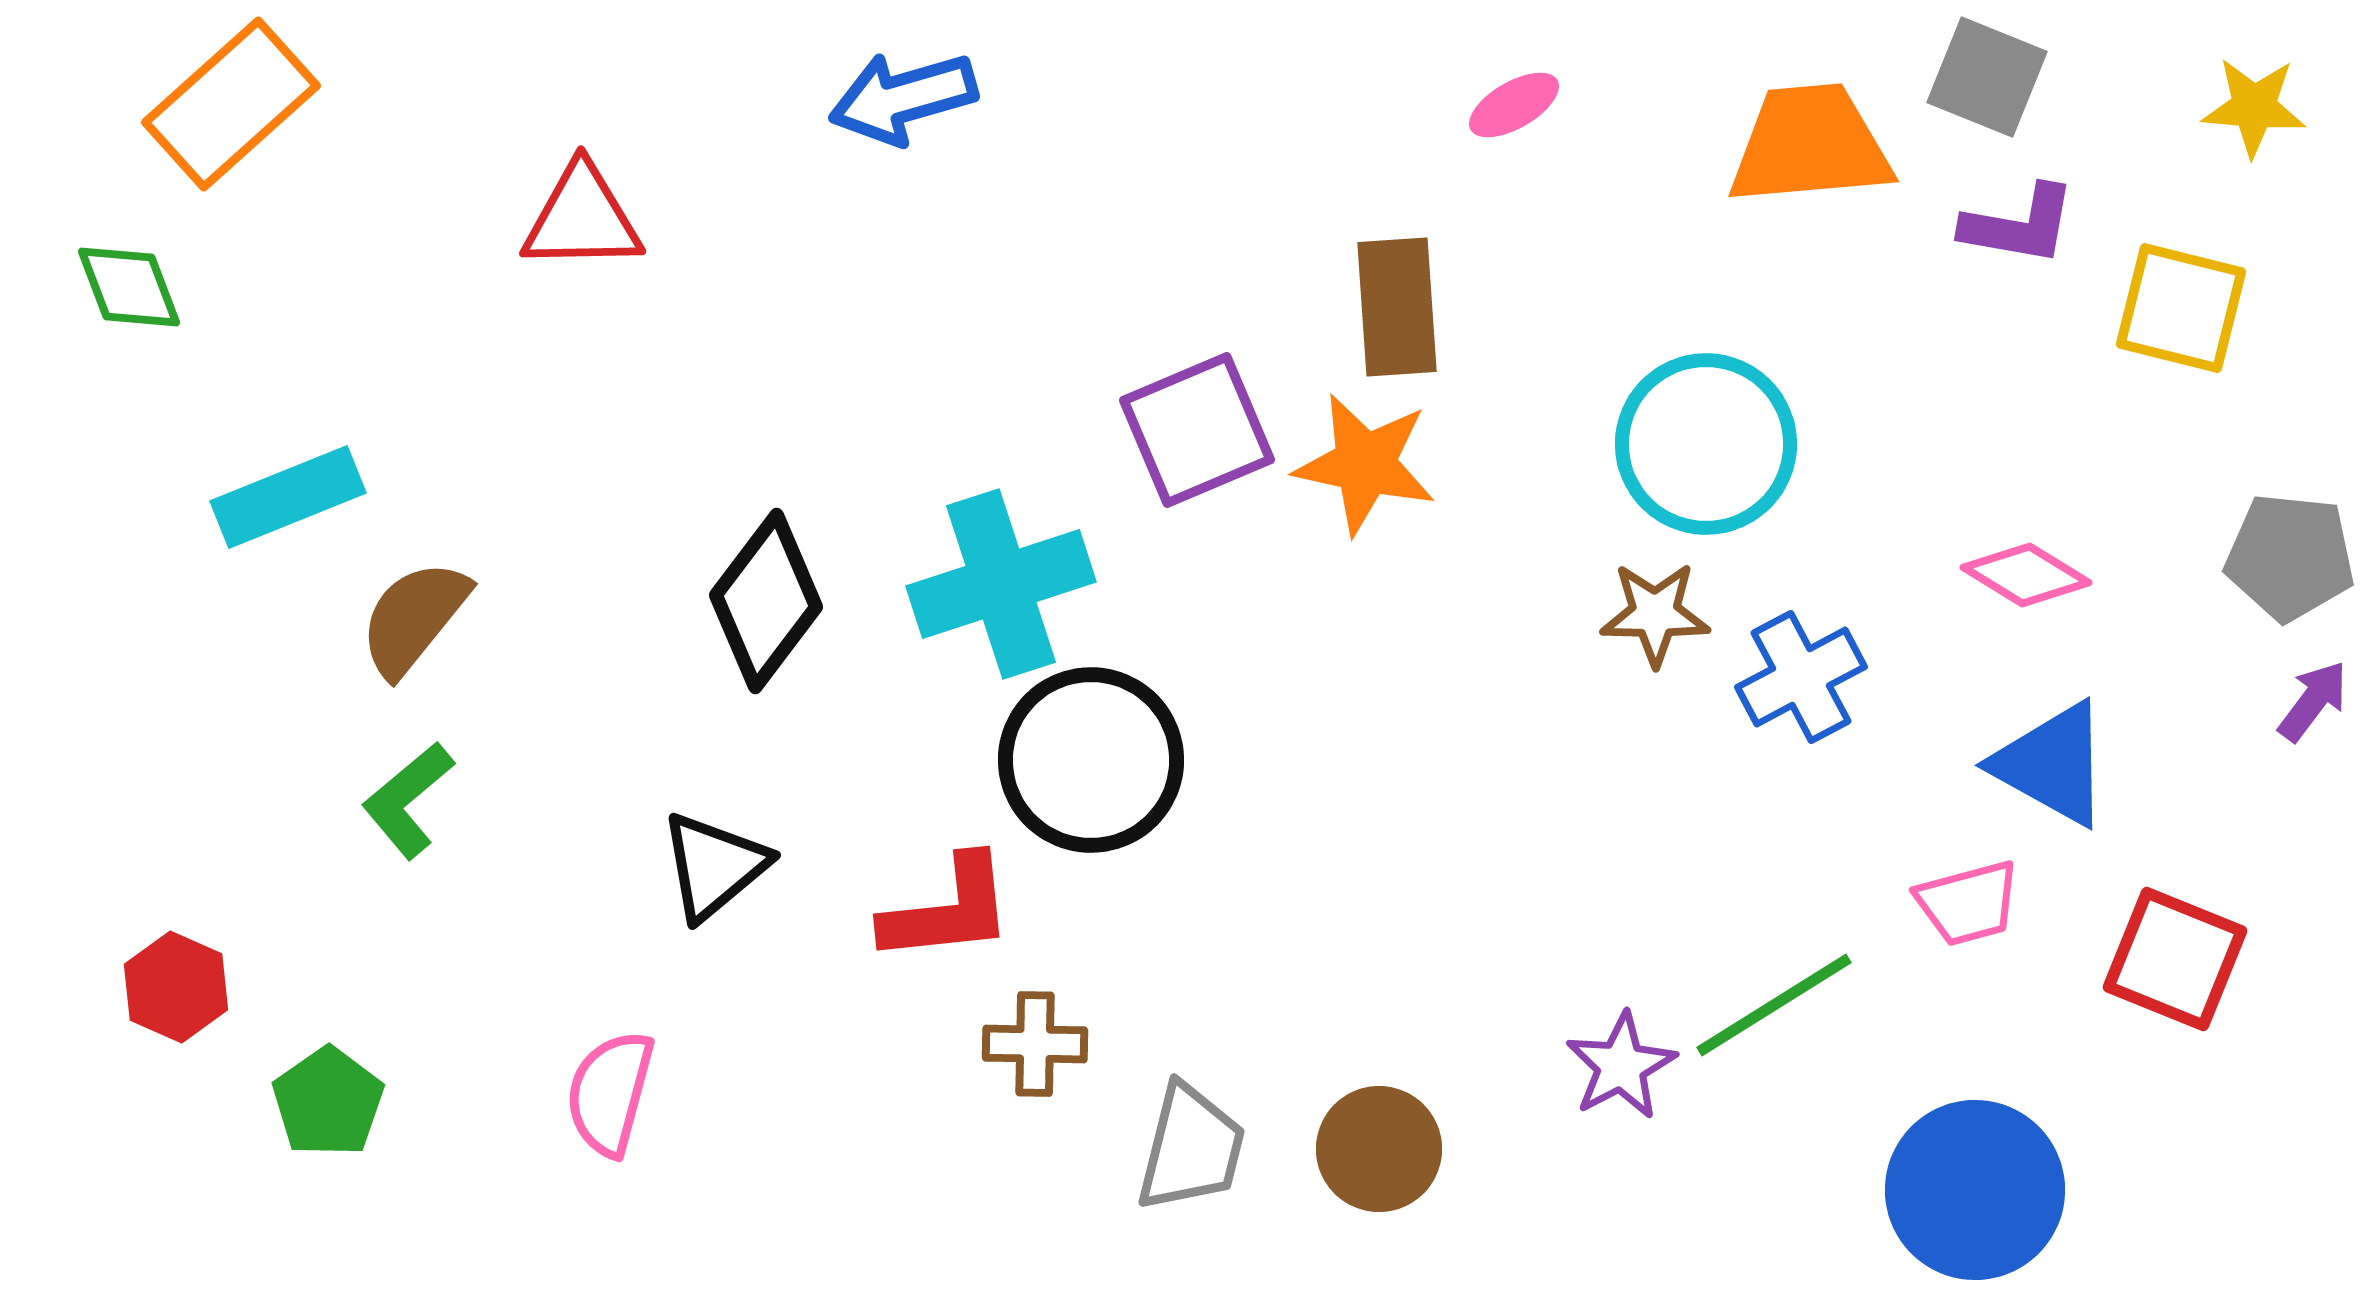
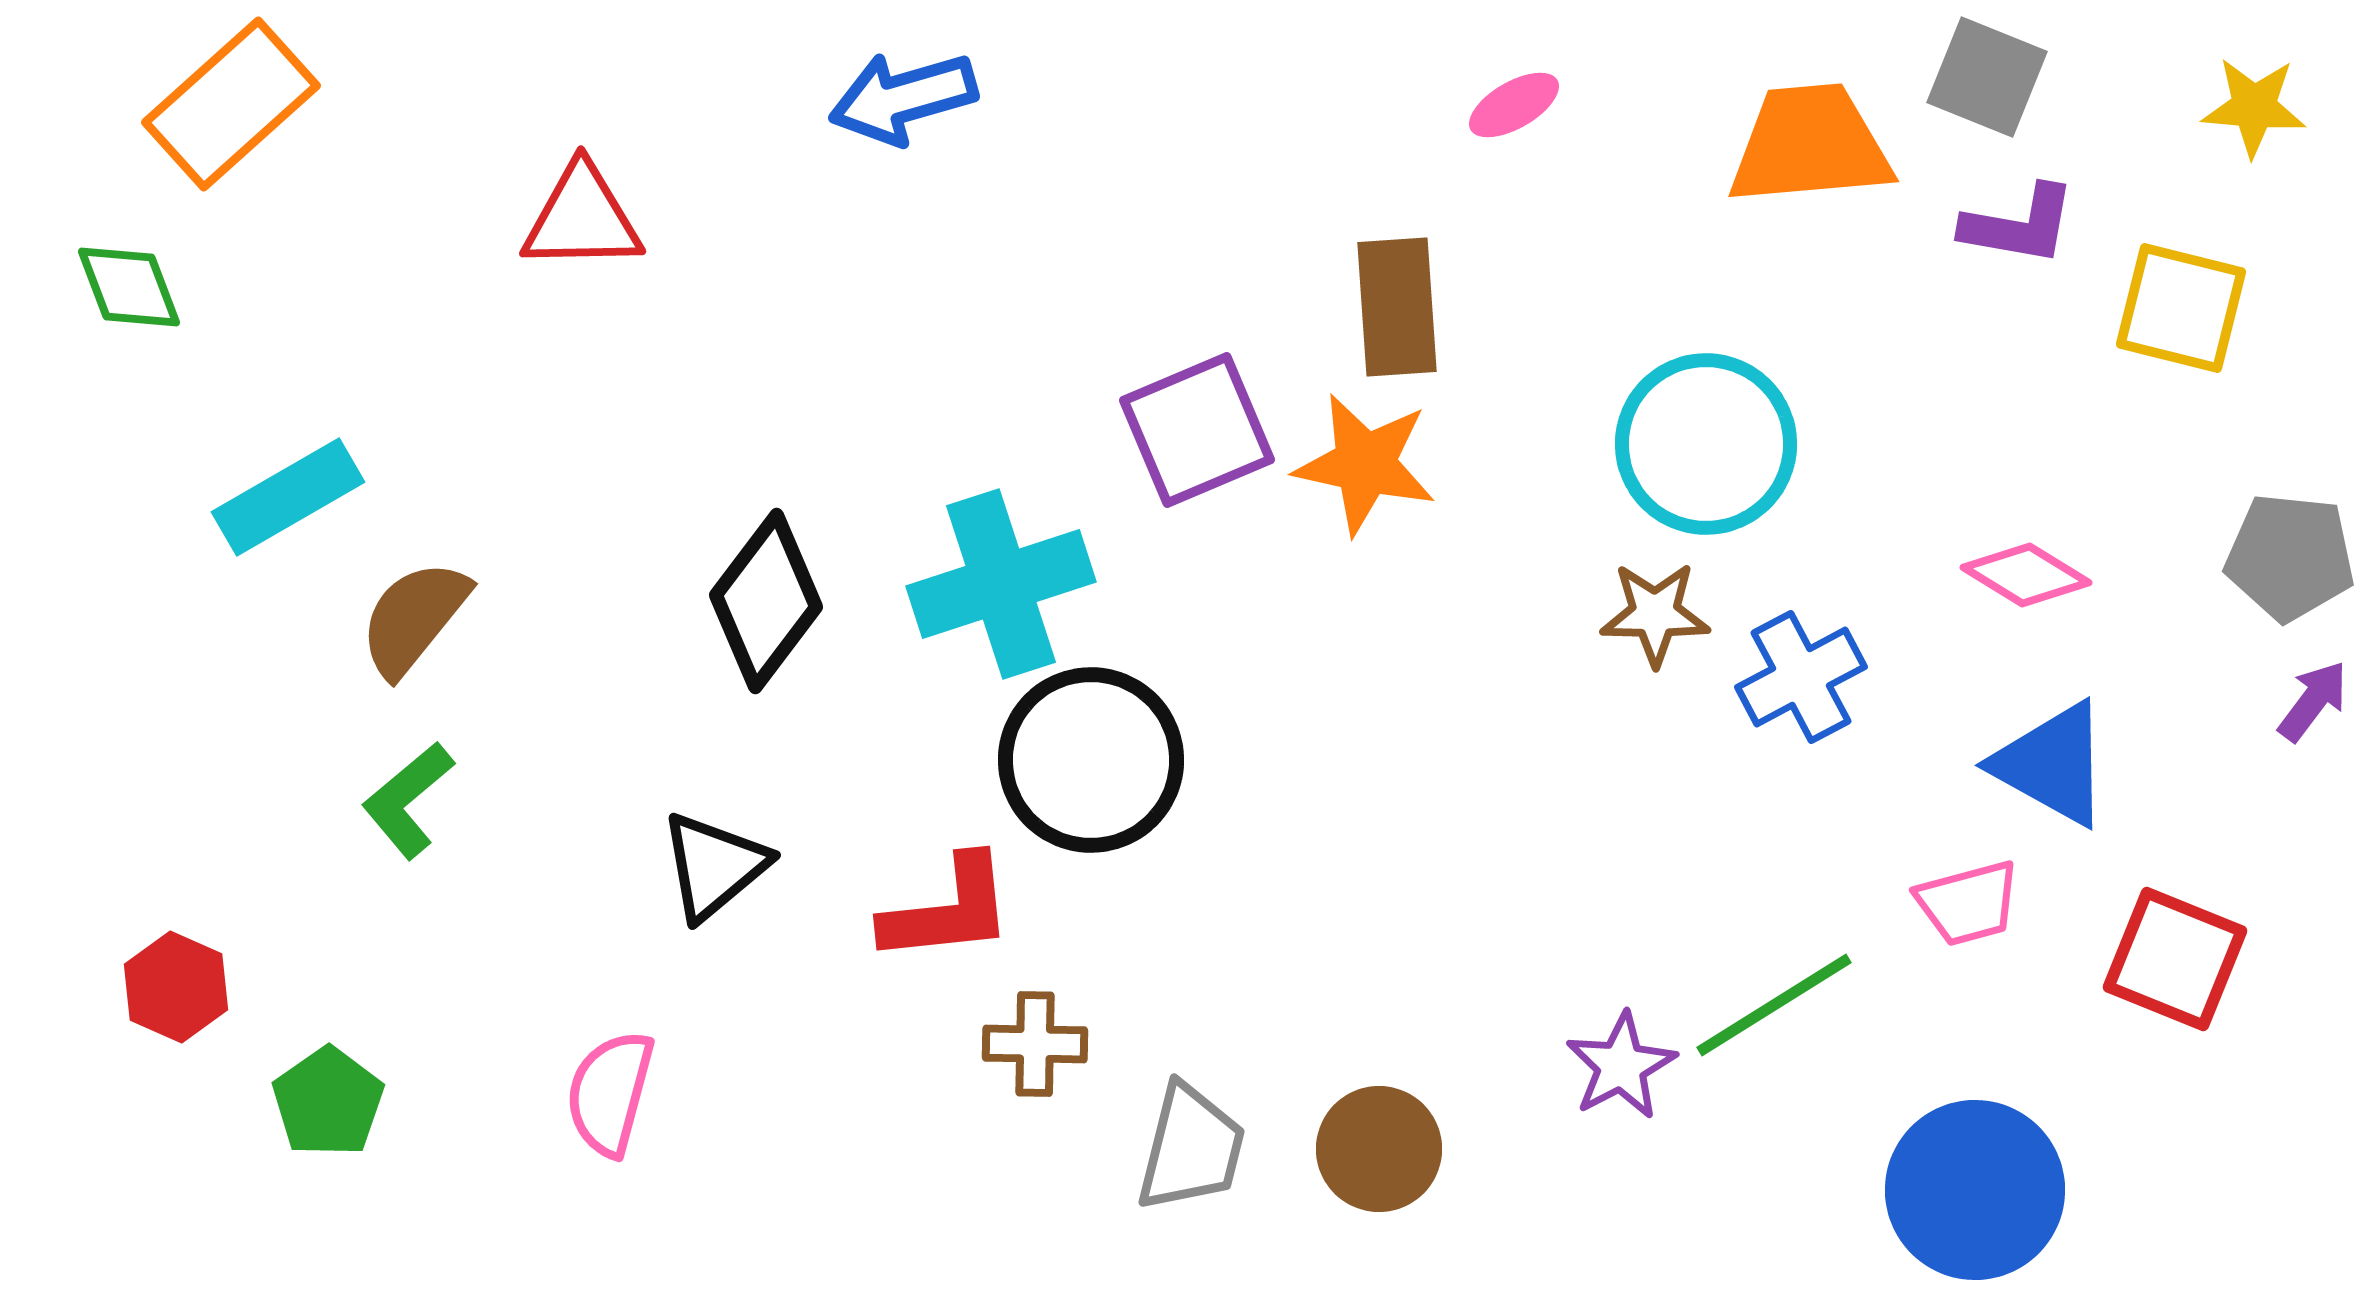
cyan rectangle: rotated 8 degrees counterclockwise
